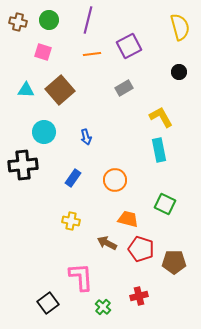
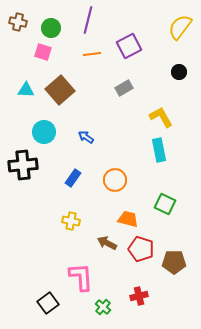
green circle: moved 2 px right, 8 px down
yellow semicircle: rotated 128 degrees counterclockwise
blue arrow: rotated 140 degrees clockwise
